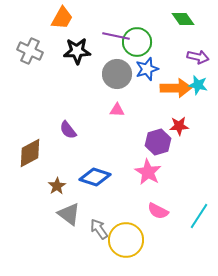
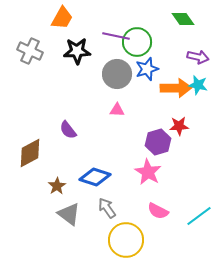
cyan line: rotated 20 degrees clockwise
gray arrow: moved 8 px right, 21 px up
